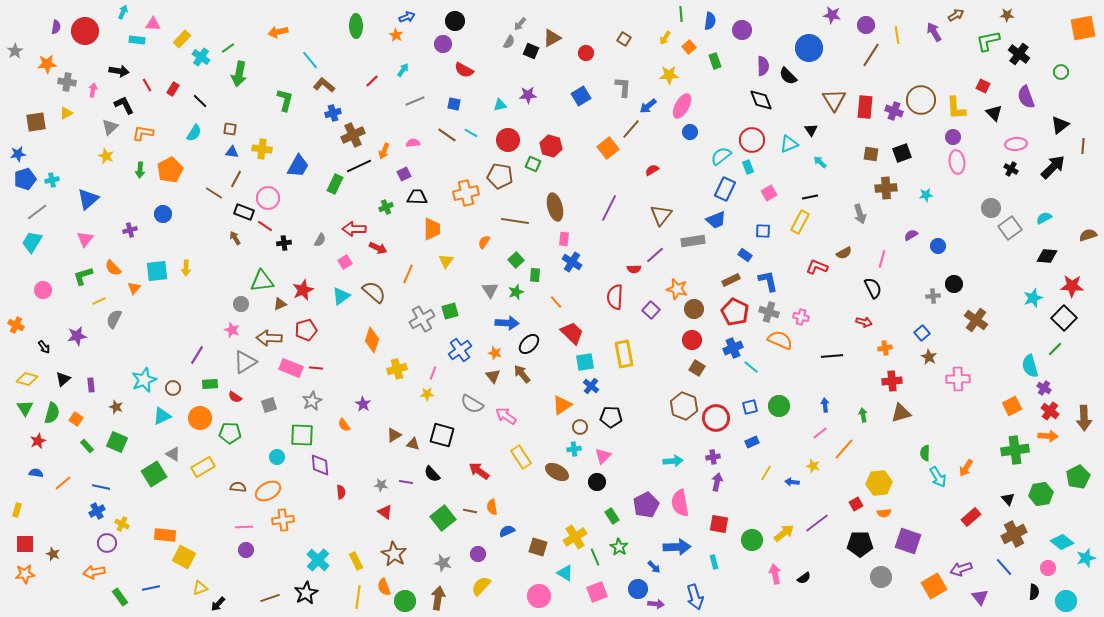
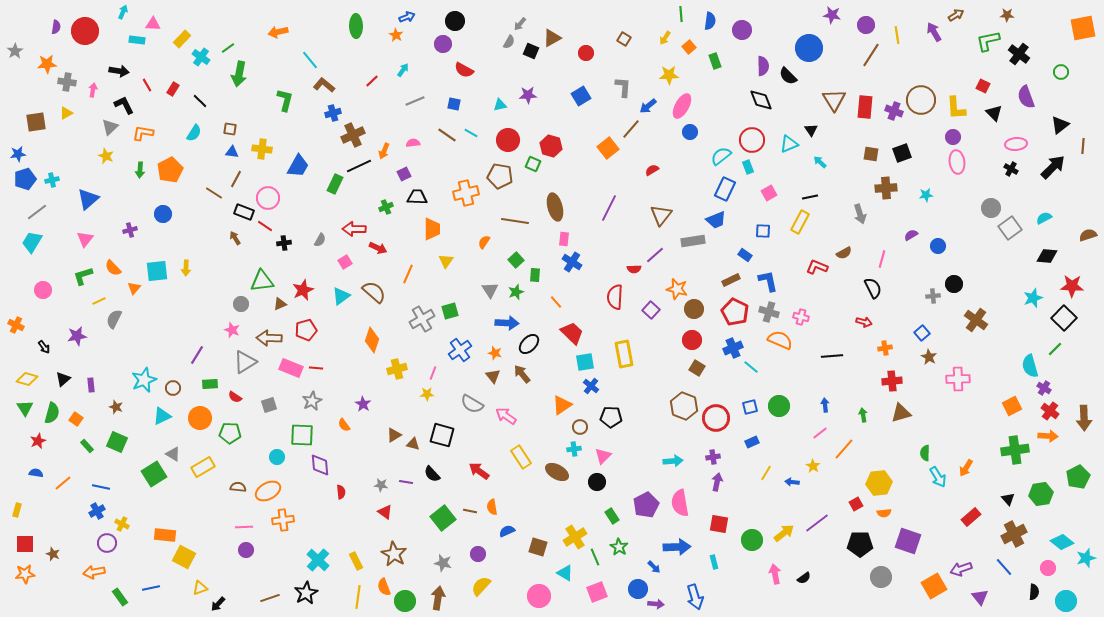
yellow star at (813, 466): rotated 16 degrees clockwise
